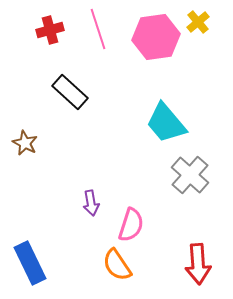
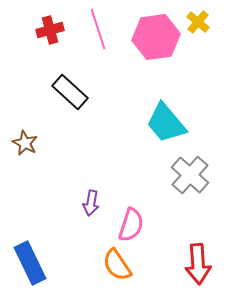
yellow cross: rotated 10 degrees counterclockwise
purple arrow: rotated 20 degrees clockwise
